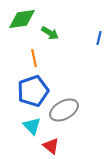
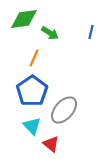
green diamond: moved 2 px right
blue line: moved 8 px left, 6 px up
orange line: rotated 36 degrees clockwise
blue pentagon: moved 1 px left; rotated 16 degrees counterclockwise
gray ellipse: rotated 20 degrees counterclockwise
red triangle: moved 2 px up
